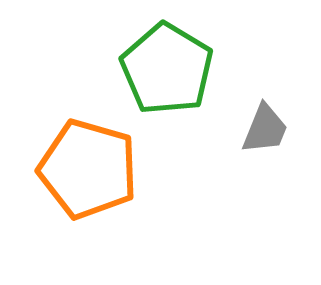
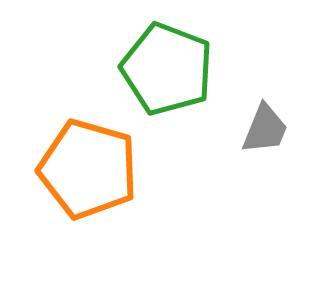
green pentagon: rotated 10 degrees counterclockwise
